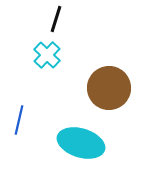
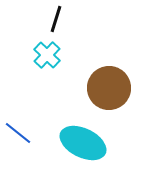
blue line: moved 1 px left, 13 px down; rotated 64 degrees counterclockwise
cyan ellipse: moved 2 px right; rotated 9 degrees clockwise
